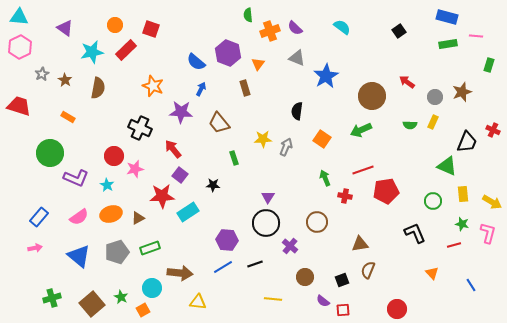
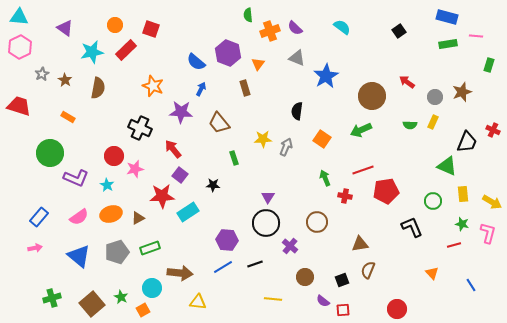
black L-shape at (415, 233): moved 3 px left, 6 px up
